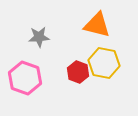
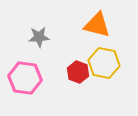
pink hexagon: rotated 12 degrees counterclockwise
